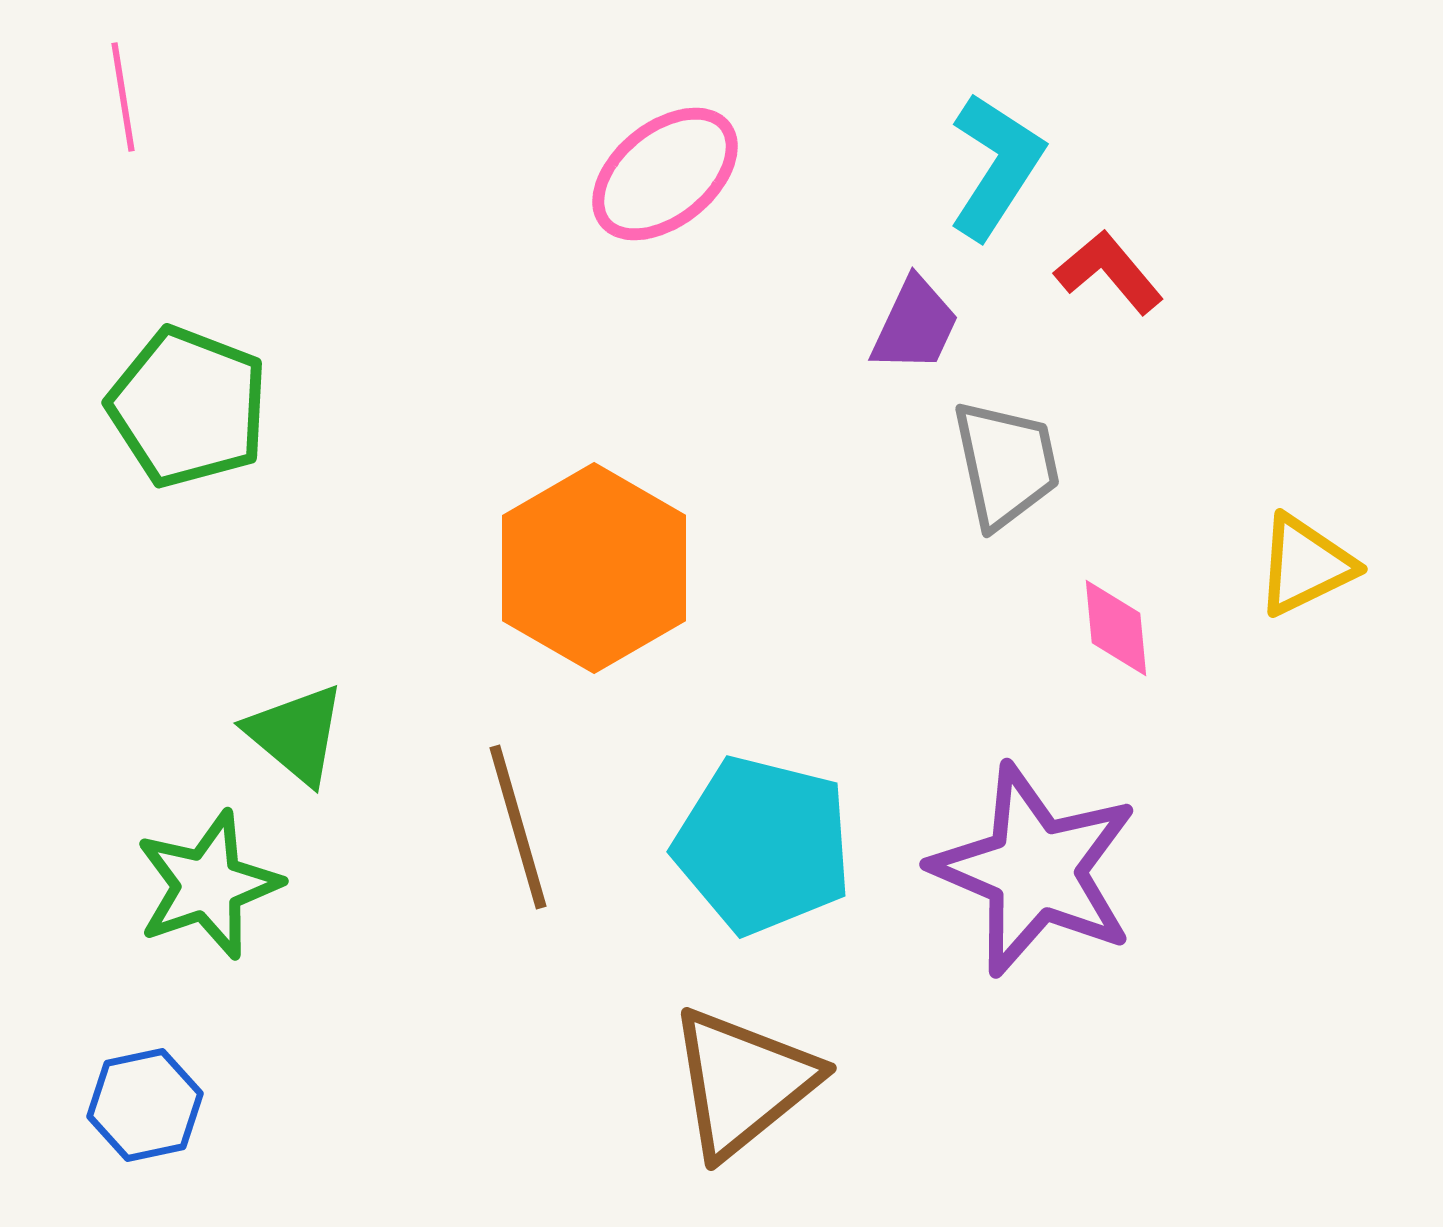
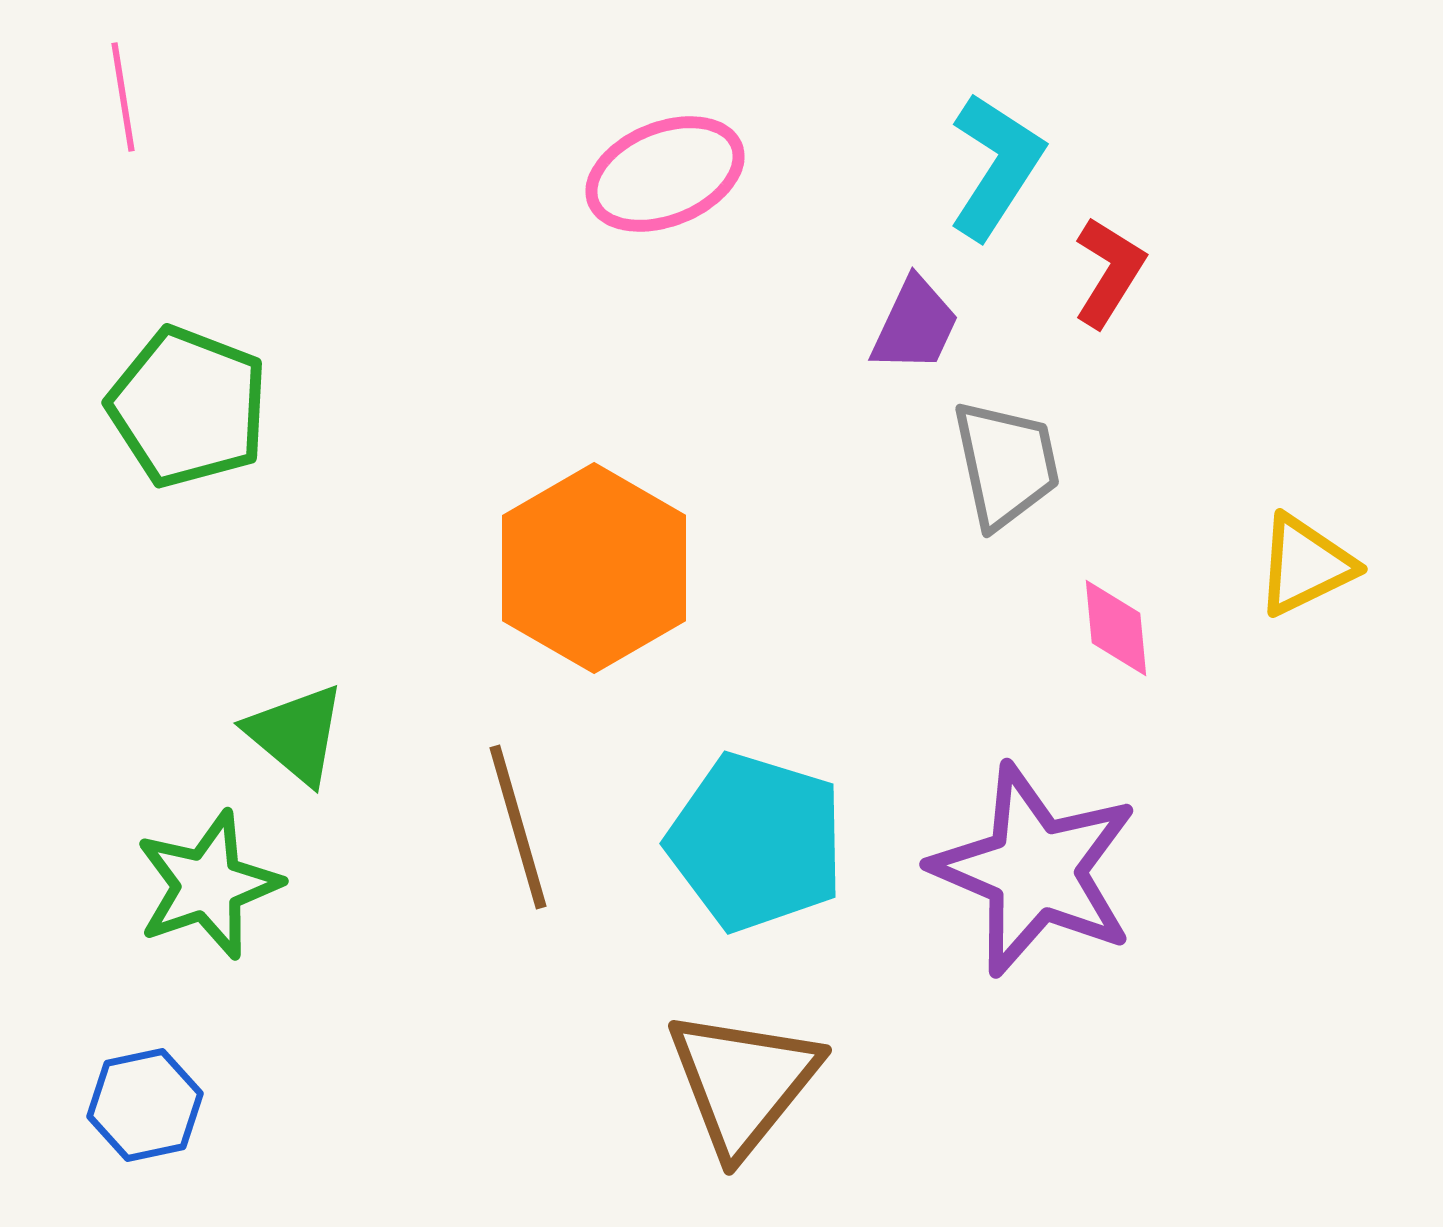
pink ellipse: rotated 17 degrees clockwise
red L-shape: rotated 72 degrees clockwise
cyan pentagon: moved 7 px left, 3 px up; rotated 3 degrees clockwise
brown triangle: rotated 12 degrees counterclockwise
